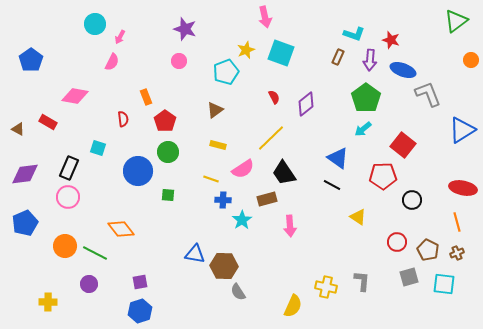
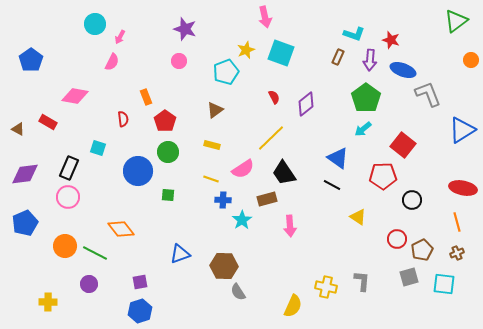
yellow rectangle at (218, 145): moved 6 px left
red circle at (397, 242): moved 3 px up
brown pentagon at (428, 250): moved 6 px left; rotated 20 degrees clockwise
blue triangle at (195, 254): moved 15 px left; rotated 30 degrees counterclockwise
